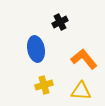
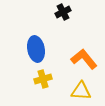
black cross: moved 3 px right, 10 px up
yellow cross: moved 1 px left, 6 px up
